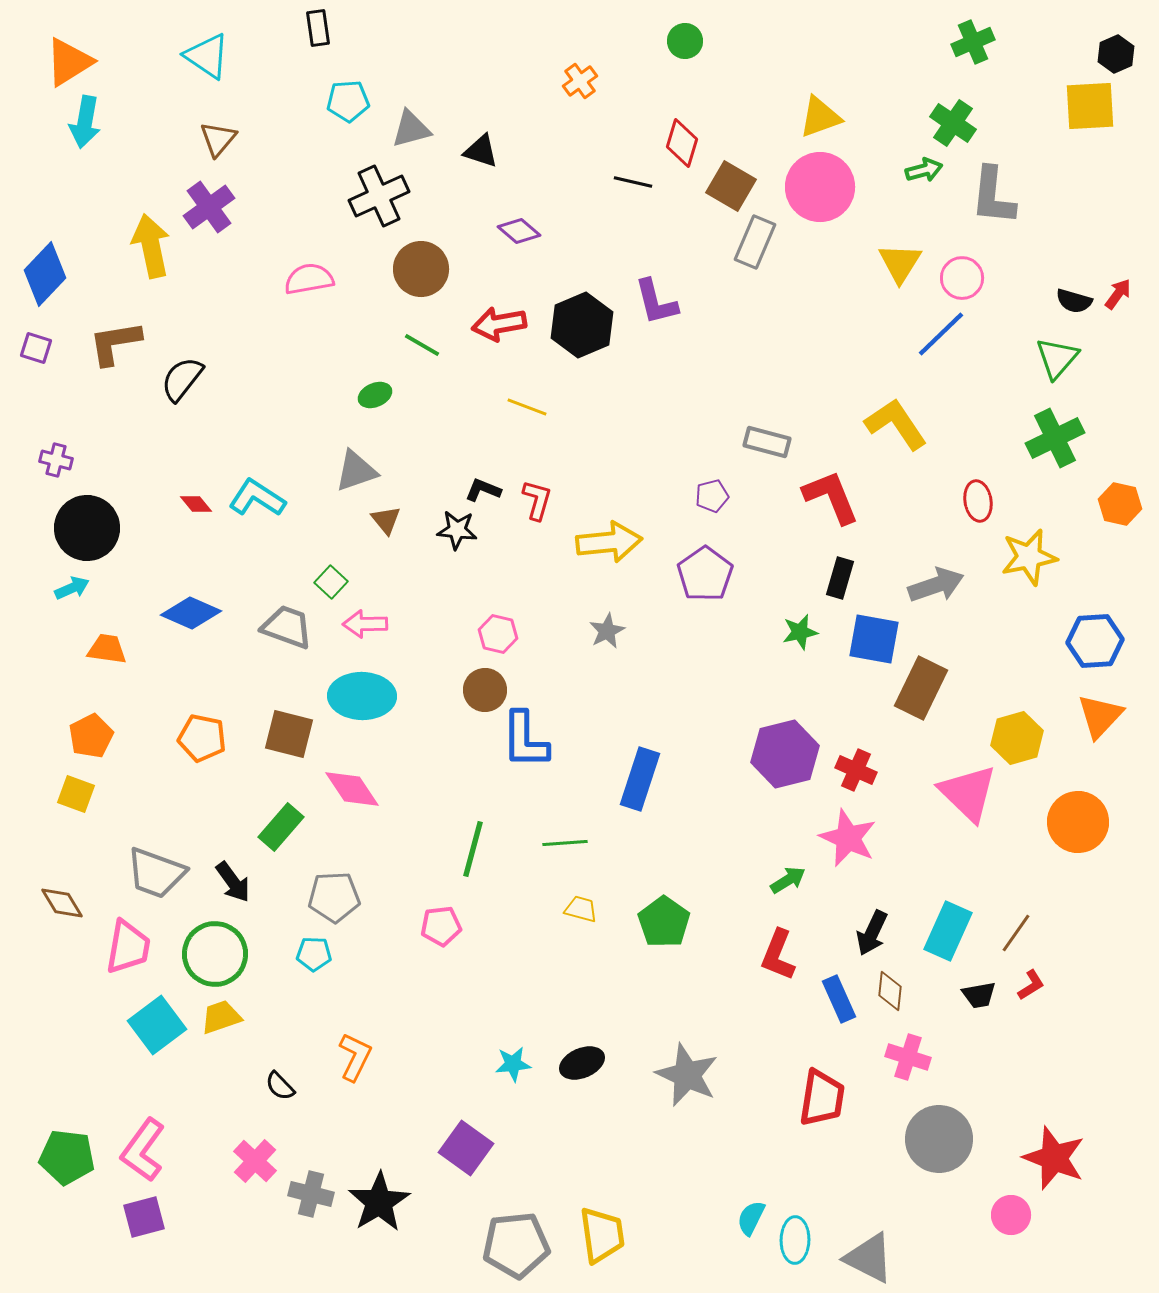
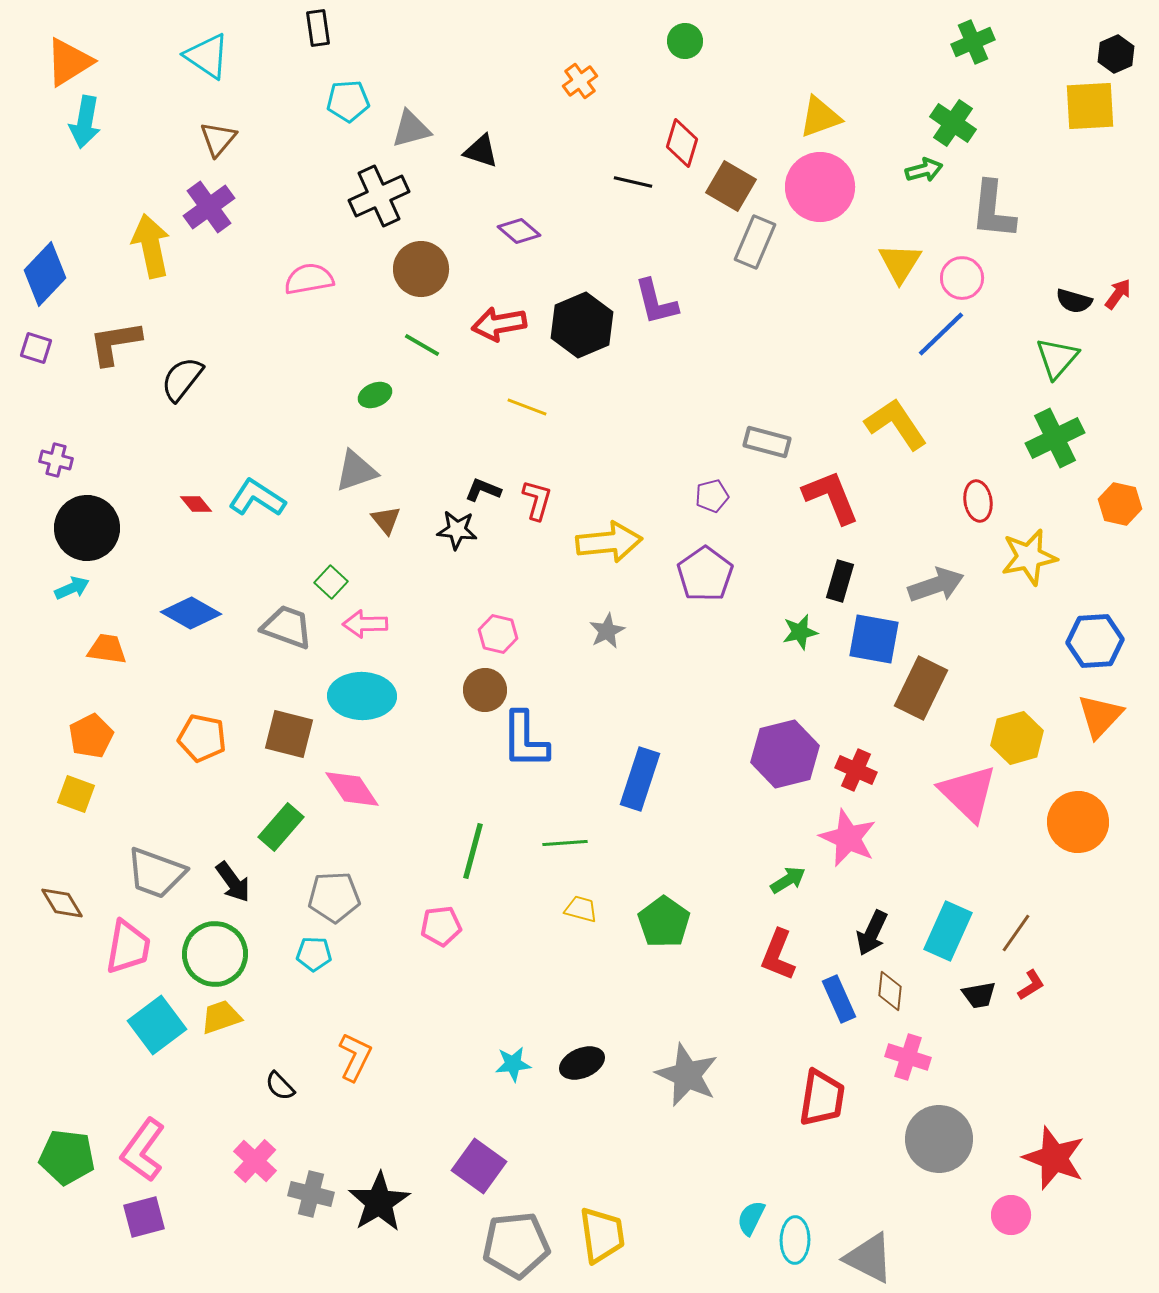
gray L-shape at (993, 196): moved 14 px down
black rectangle at (840, 578): moved 3 px down
blue diamond at (191, 613): rotated 6 degrees clockwise
green line at (473, 849): moved 2 px down
purple square at (466, 1148): moved 13 px right, 18 px down
